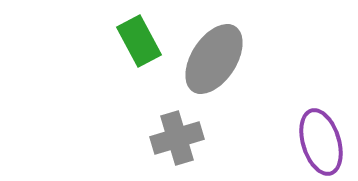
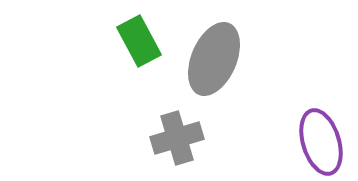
gray ellipse: rotated 10 degrees counterclockwise
